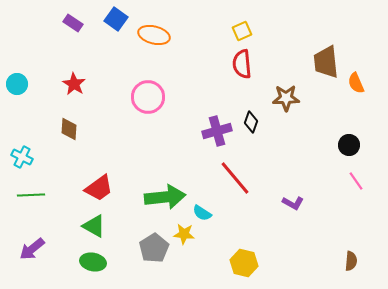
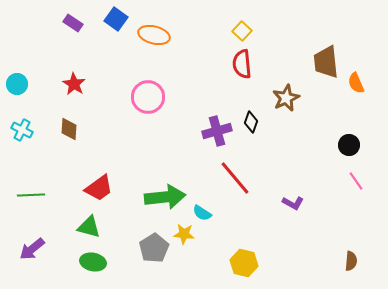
yellow square: rotated 24 degrees counterclockwise
brown star: rotated 24 degrees counterclockwise
cyan cross: moved 27 px up
green triangle: moved 5 px left, 1 px down; rotated 15 degrees counterclockwise
